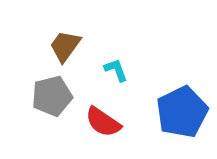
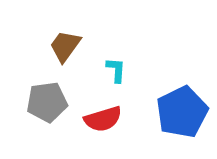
cyan L-shape: rotated 24 degrees clockwise
gray pentagon: moved 5 px left, 6 px down; rotated 6 degrees clockwise
red semicircle: moved 3 px up; rotated 51 degrees counterclockwise
